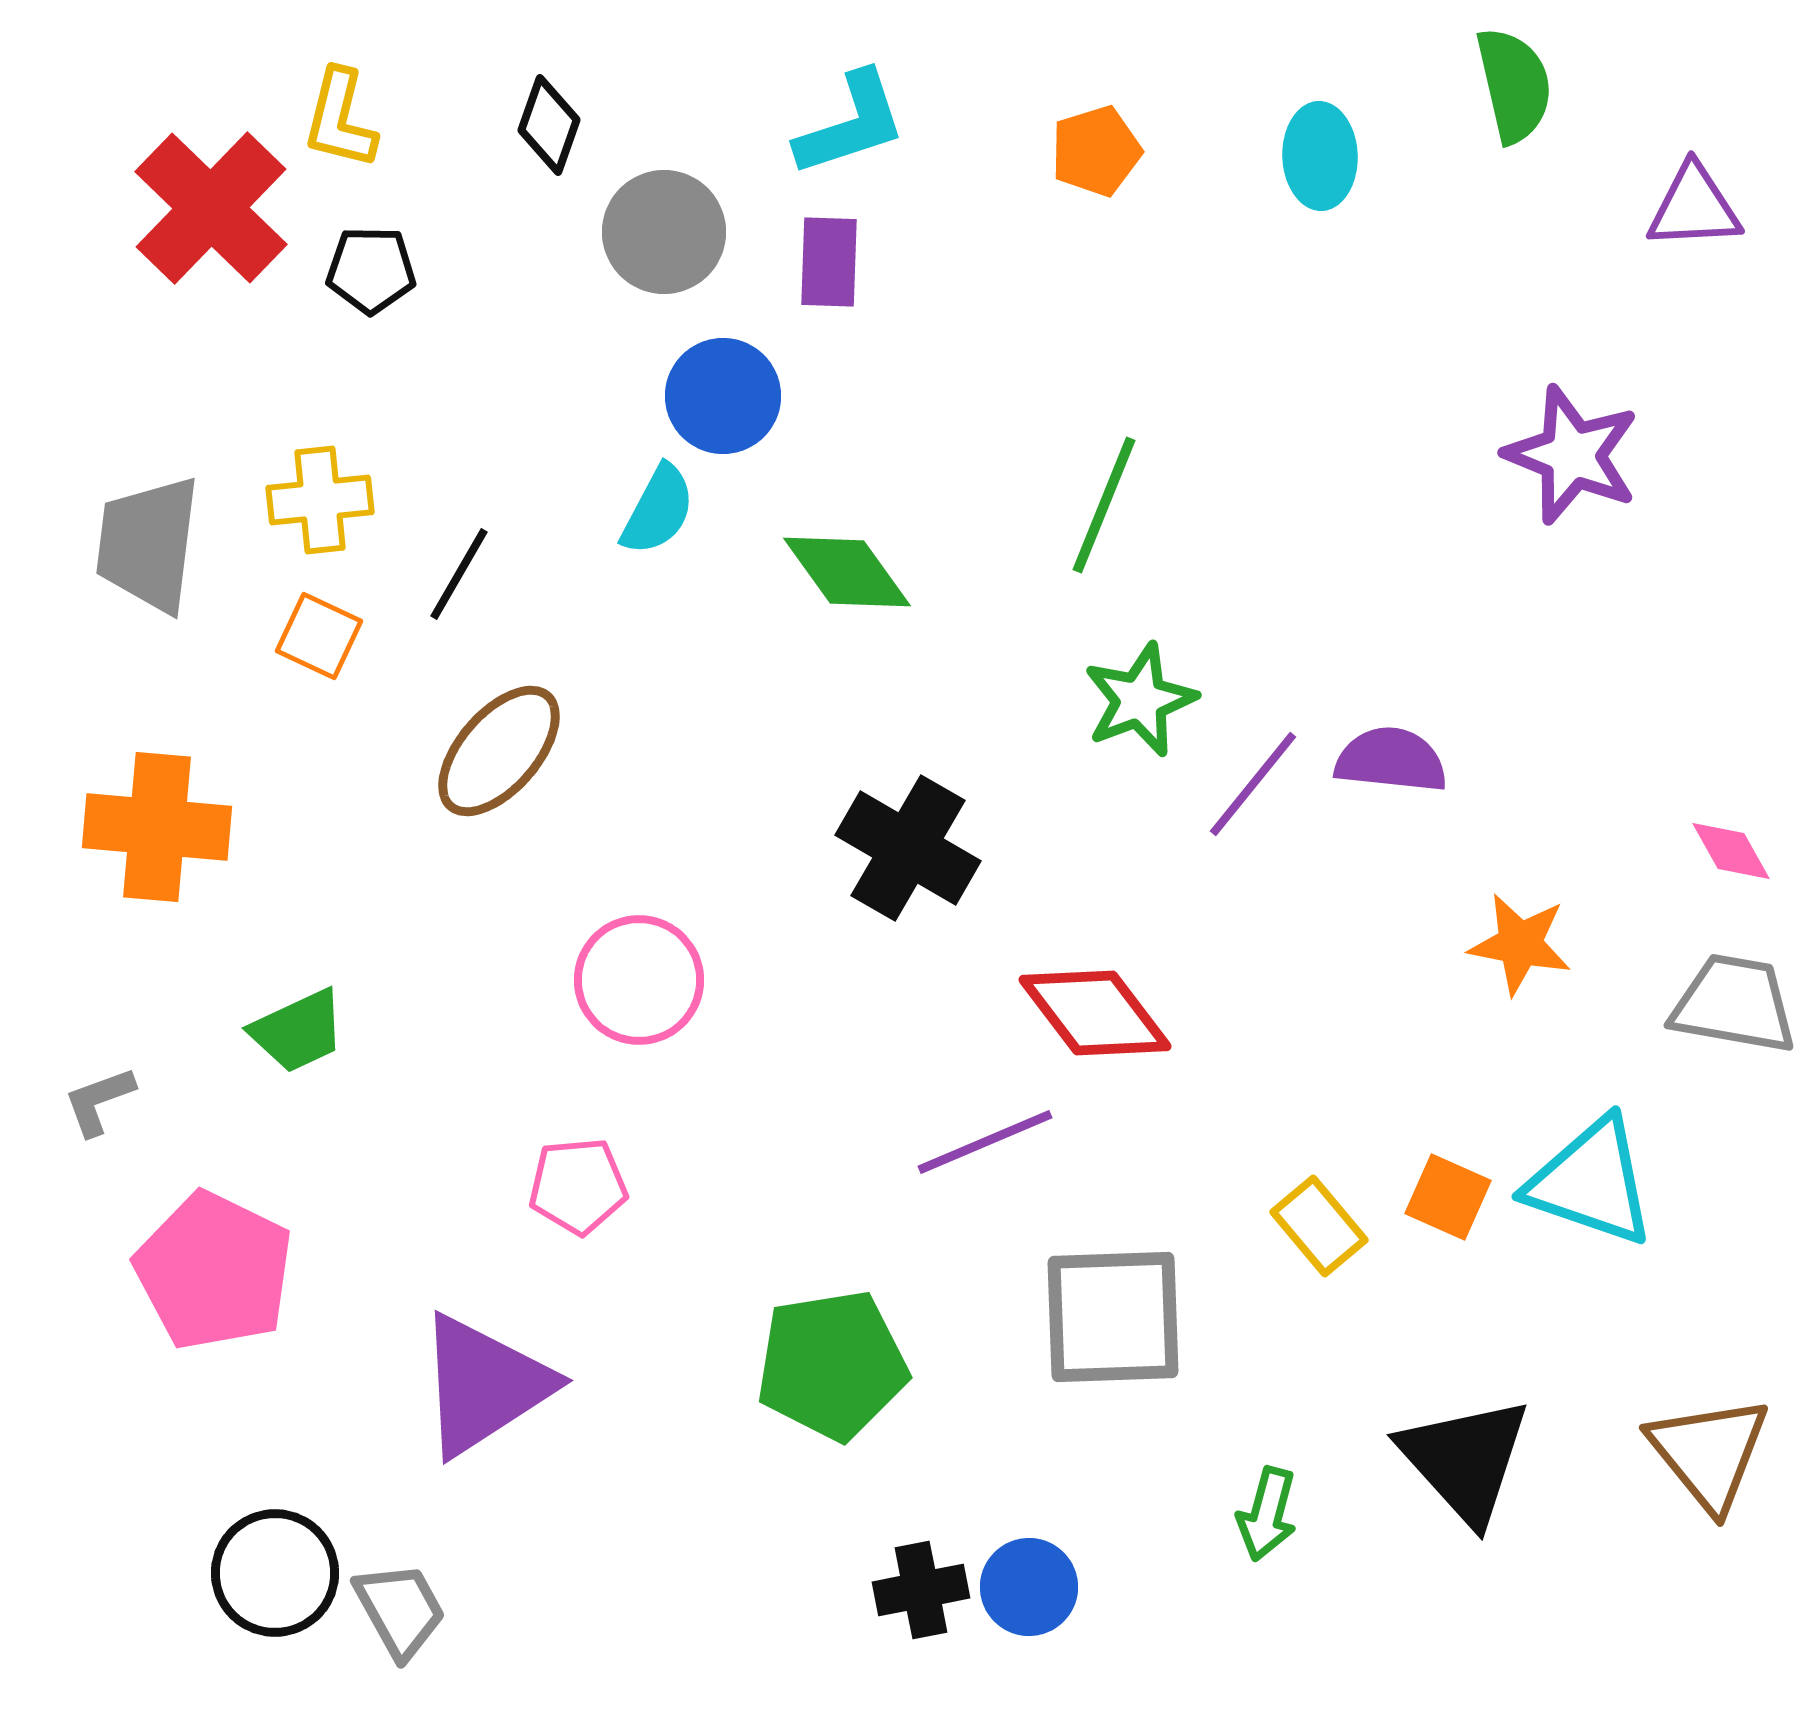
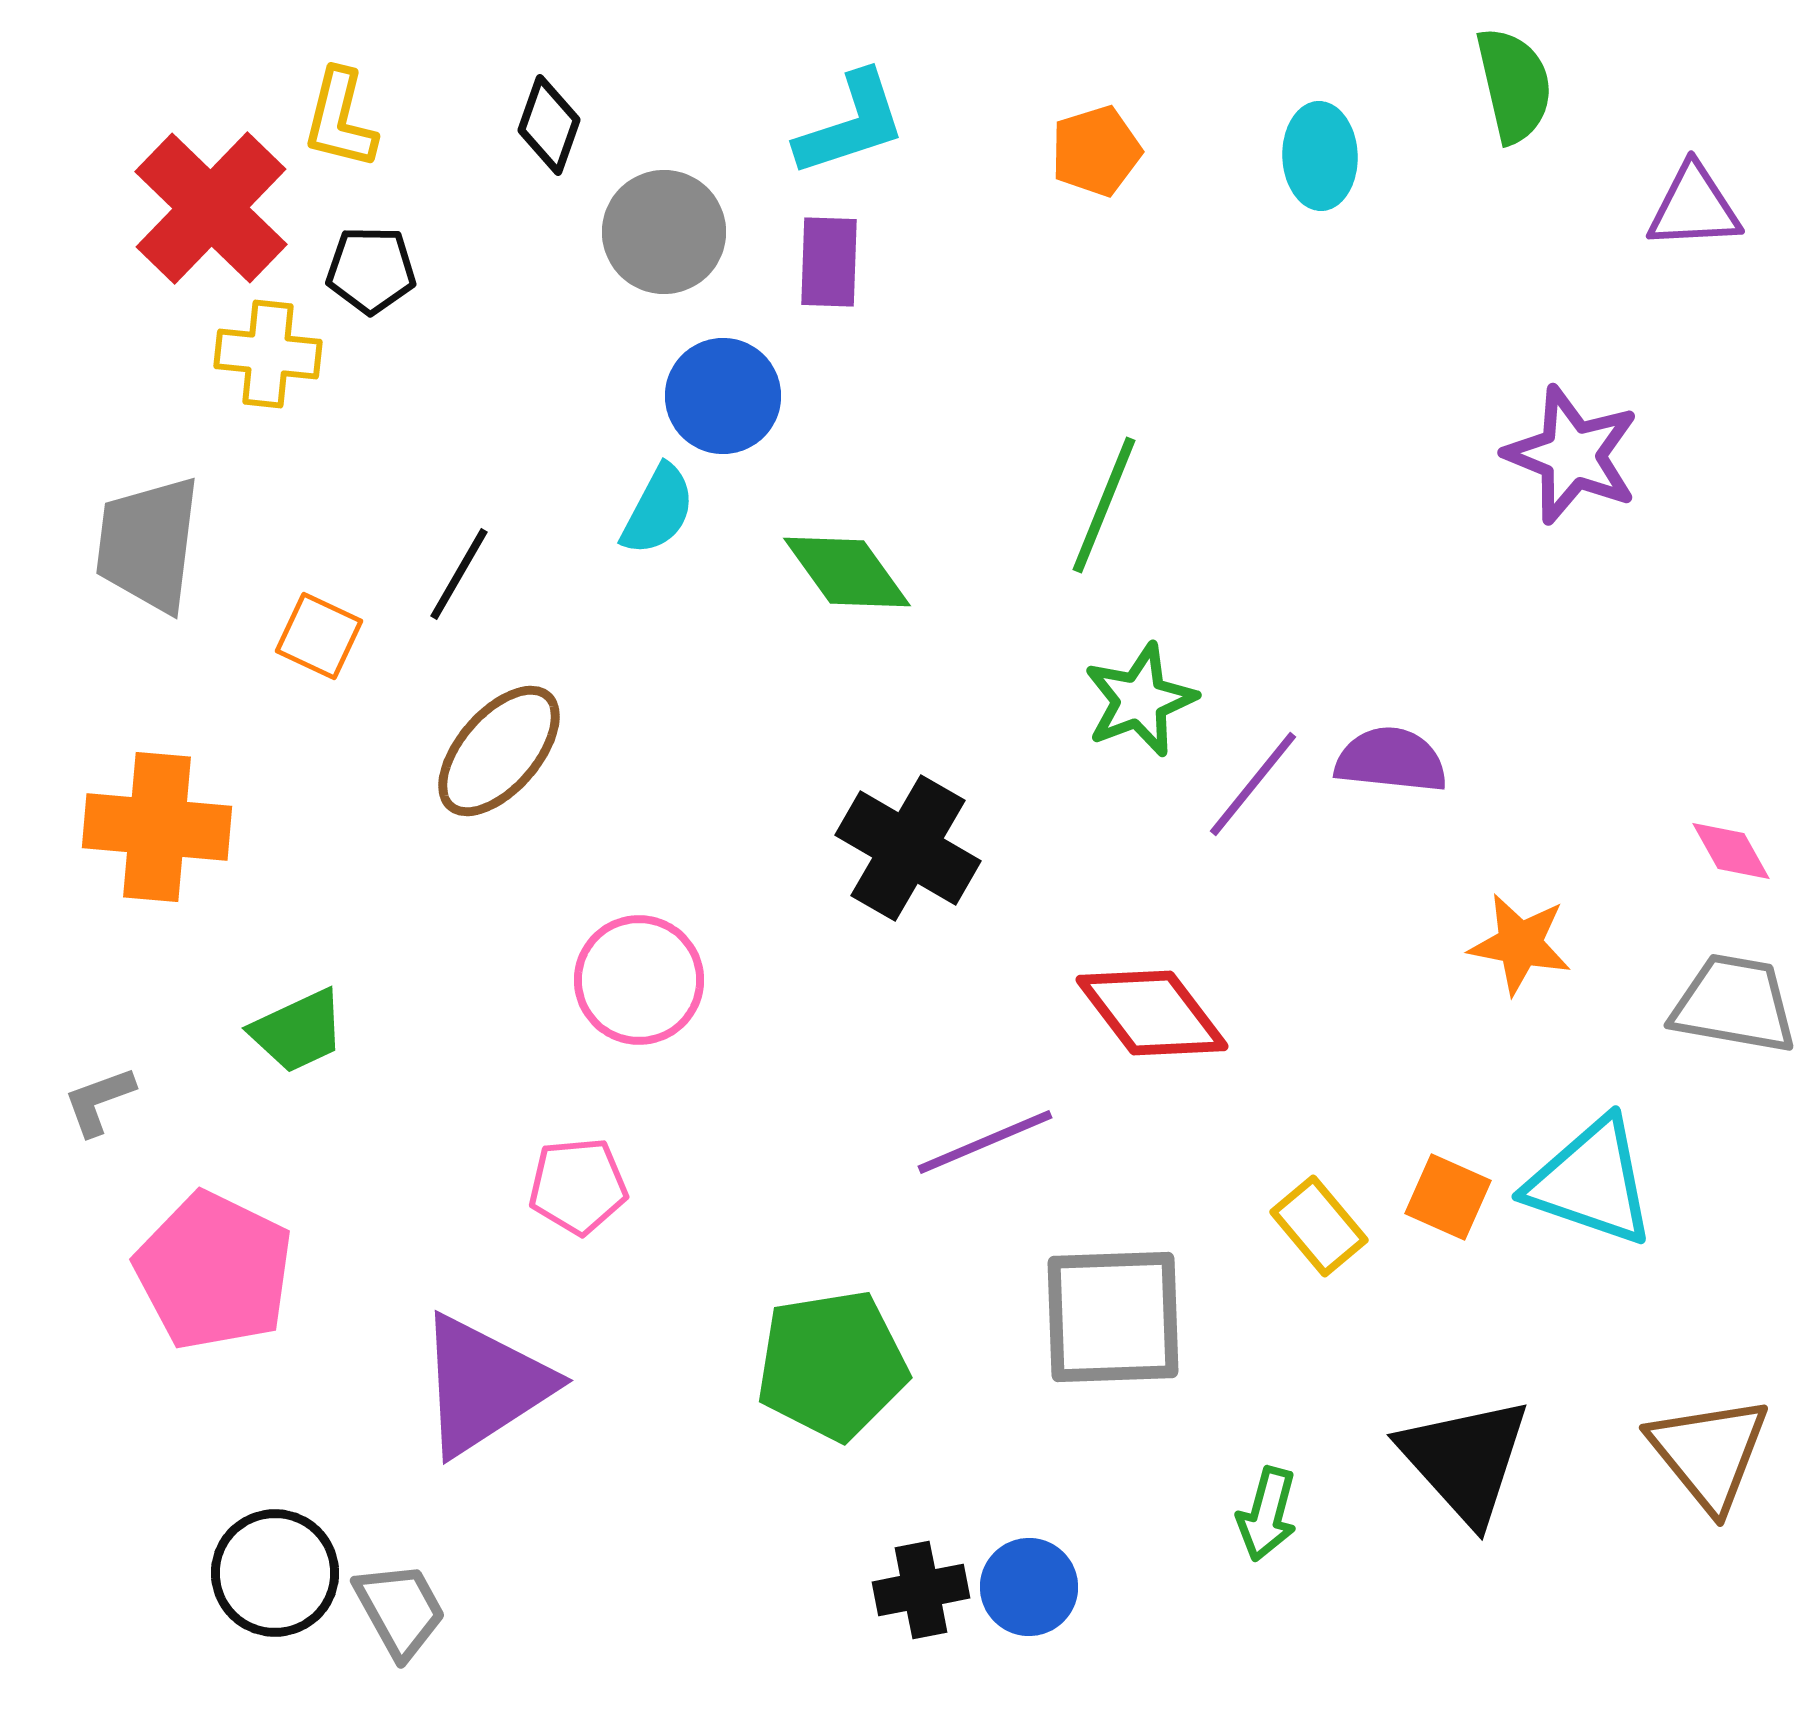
yellow cross at (320, 500): moved 52 px left, 146 px up; rotated 12 degrees clockwise
red diamond at (1095, 1013): moved 57 px right
